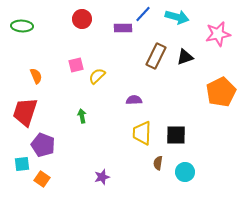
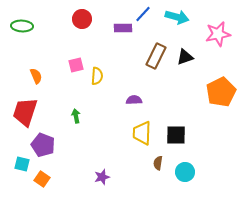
yellow semicircle: rotated 138 degrees clockwise
green arrow: moved 6 px left
cyan square: rotated 21 degrees clockwise
